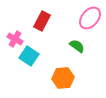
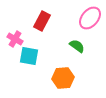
cyan square: rotated 24 degrees counterclockwise
